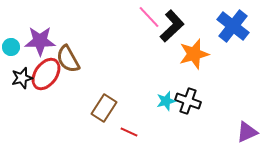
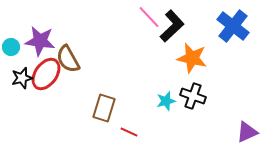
purple star: rotated 8 degrees clockwise
orange star: moved 2 px left, 4 px down; rotated 28 degrees clockwise
black cross: moved 5 px right, 5 px up
brown rectangle: rotated 16 degrees counterclockwise
